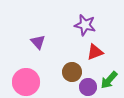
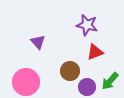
purple star: moved 2 px right
brown circle: moved 2 px left, 1 px up
green arrow: moved 1 px right, 1 px down
purple circle: moved 1 px left
